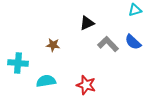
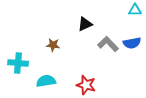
cyan triangle: rotated 16 degrees clockwise
black triangle: moved 2 px left, 1 px down
blue semicircle: moved 1 px left, 1 px down; rotated 54 degrees counterclockwise
